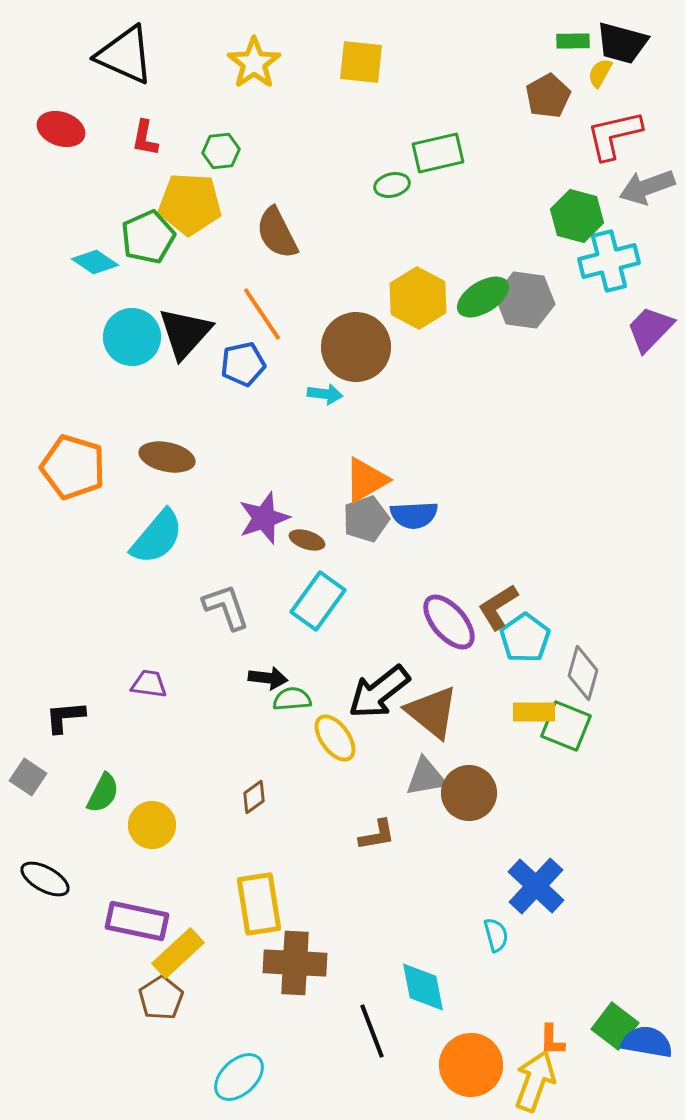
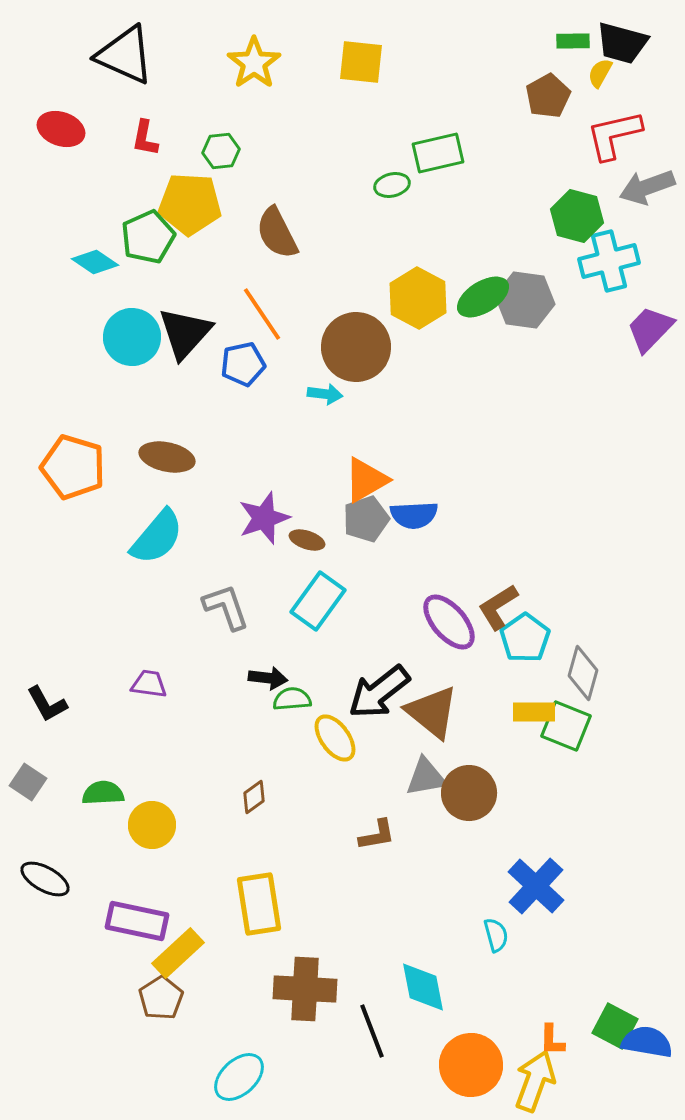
black L-shape at (65, 717): moved 18 px left, 13 px up; rotated 114 degrees counterclockwise
gray square at (28, 777): moved 5 px down
green semicircle at (103, 793): rotated 120 degrees counterclockwise
brown cross at (295, 963): moved 10 px right, 26 px down
green square at (615, 1026): rotated 9 degrees counterclockwise
